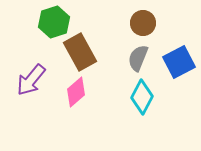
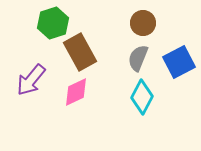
green hexagon: moved 1 px left, 1 px down
pink diamond: rotated 16 degrees clockwise
